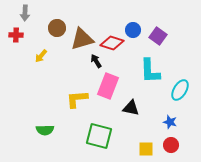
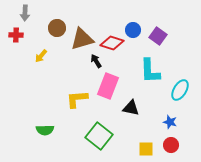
green square: rotated 24 degrees clockwise
